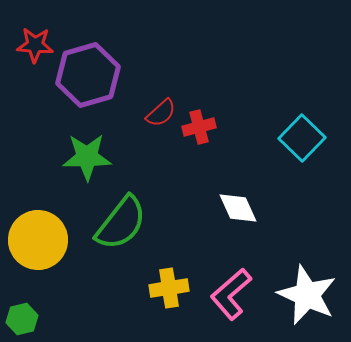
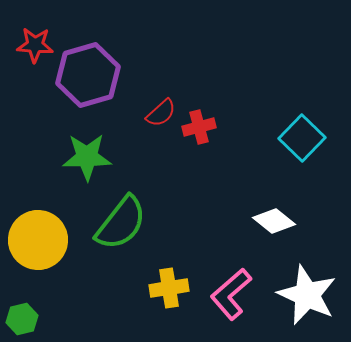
white diamond: moved 36 px right, 13 px down; rotated 27 degrees counterclockwise
